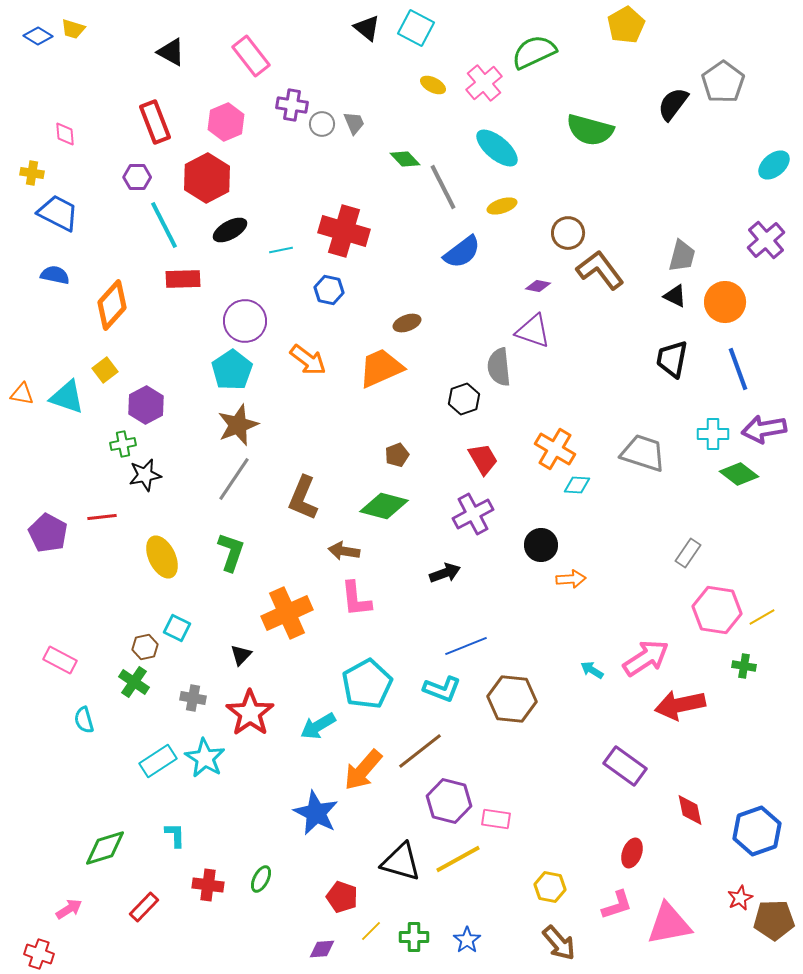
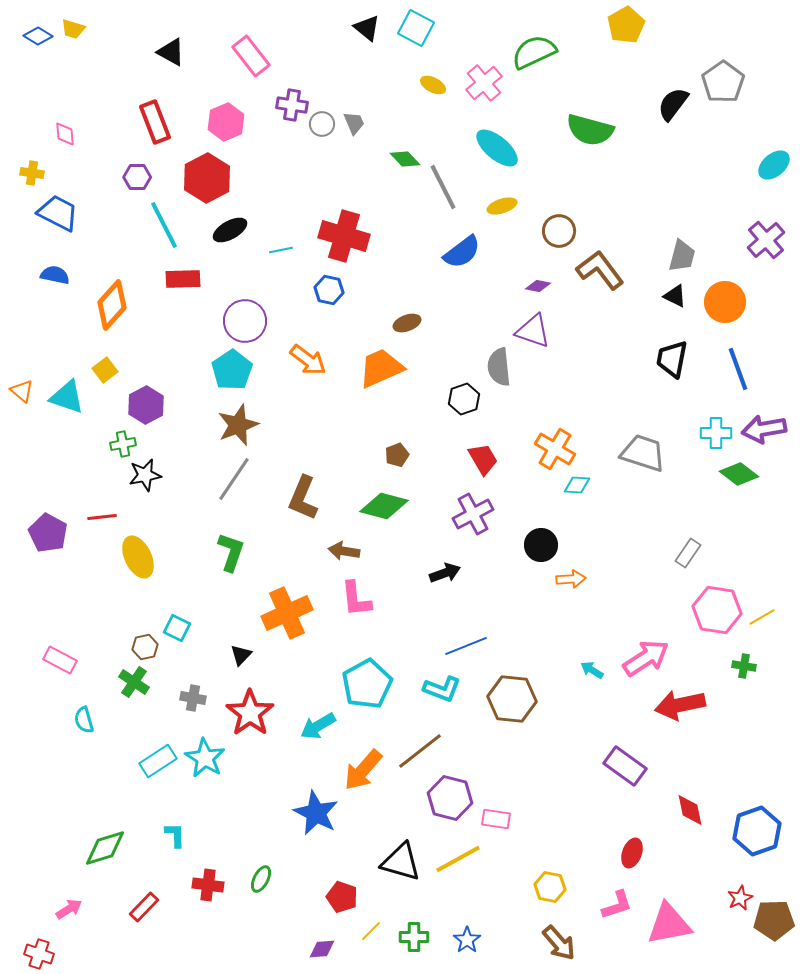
red cross at (344, 231): moved 5 px down
brown circle at (568, 233): moved 9 px left, 2 px up
orange triangle at (22, 394): moved 3 px up; rotated 30 degrees clockwise
cyan cross at (713, 434): moved 3 px right, 1 px up
yellow ellipse at (162, 557): moved 24 px left
purple hexagon at (449, 801): moved 1 px right, 3 px up
